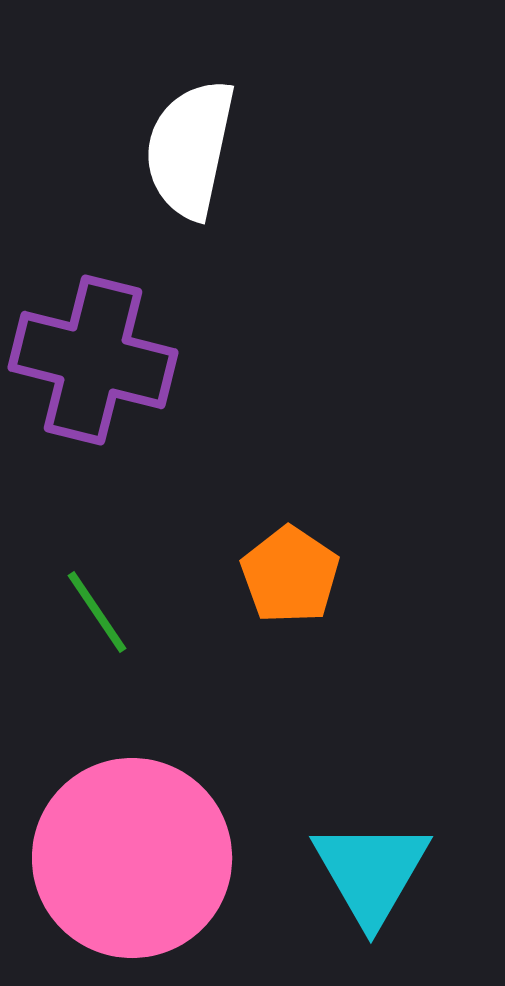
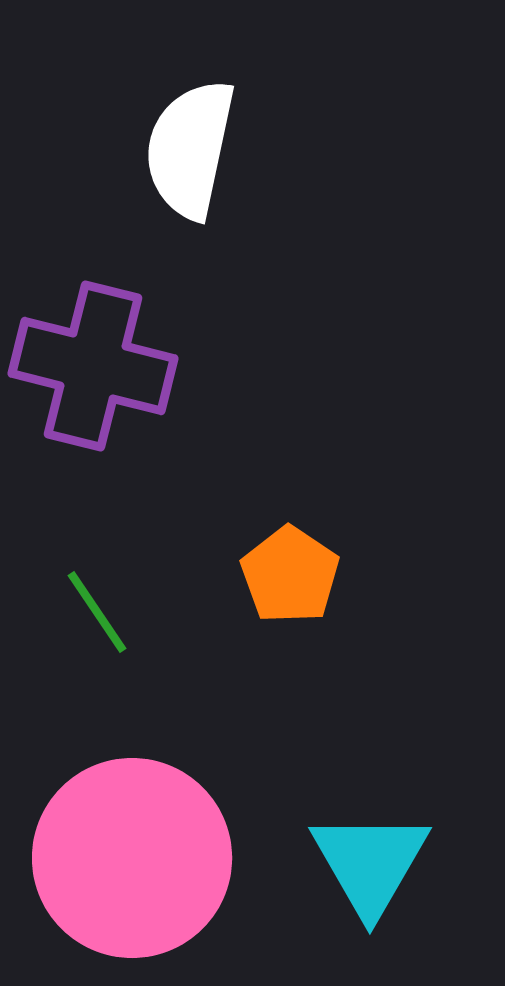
purple cross: moved 6 px down
cyan triangle: moved 1 px left, 9 px up
